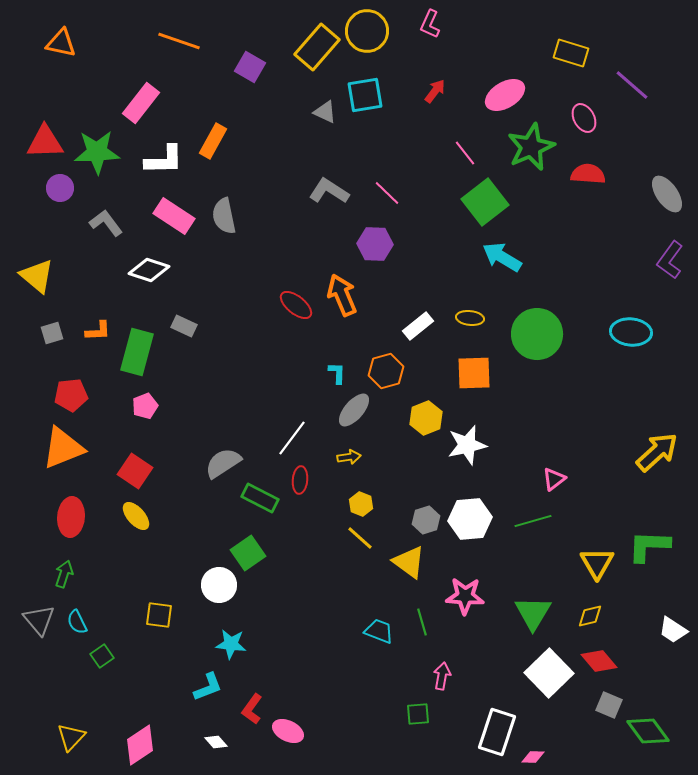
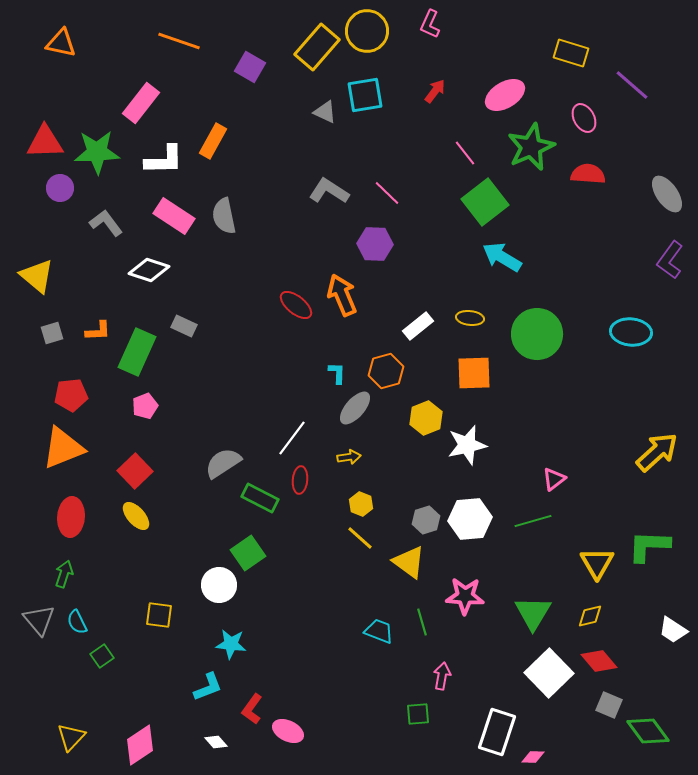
green rectangle at (137, 352): rotated 9 degrees clockwise
gray ellipse at (354, 410): moved 1 px right, 2 px up
red square at (135, 471): rotated 12 degrees clockwise
